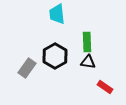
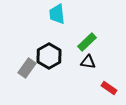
green rectangle: rotated 48 degrees clockwise
black hexagon: moved 6 px left
red rectangle: moved 4 px right, 1 px down
